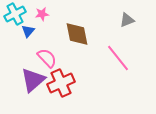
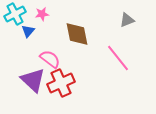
pink semicircle: moved 3 px right, 1 px down; rotated 10 degrees counterclockwise
purple triangle: rotated 36 degrees counterclockwise
